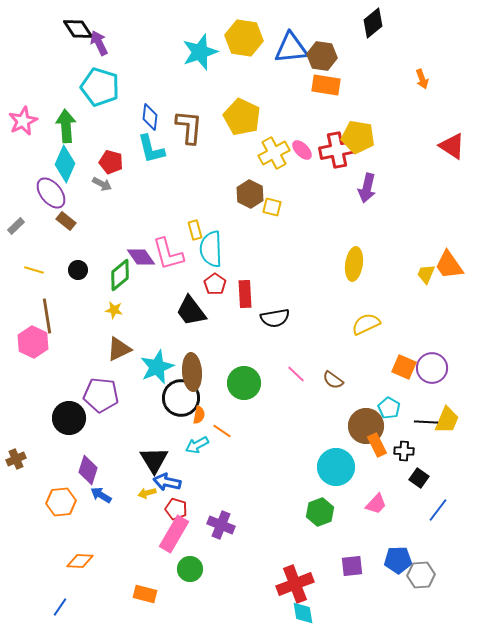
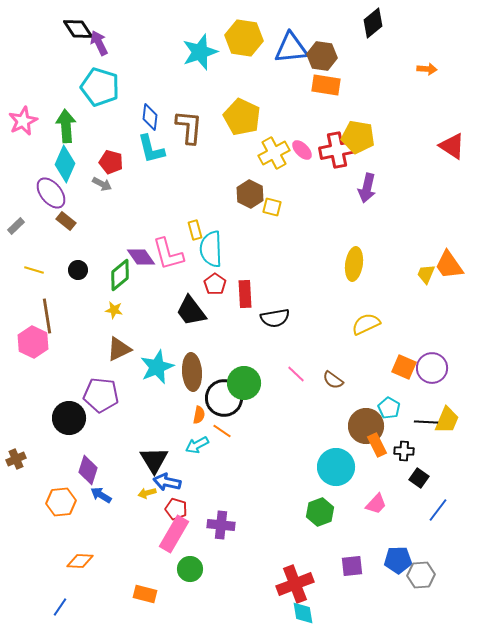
orange arrow at (422, 79): moved 5 px right, 10 px up; rotated 66 degrees counterclockwise
black circle at (181, 398): moved 43 px right
purple cross at (221, 525): rotated 16 degrees counterclockwise
